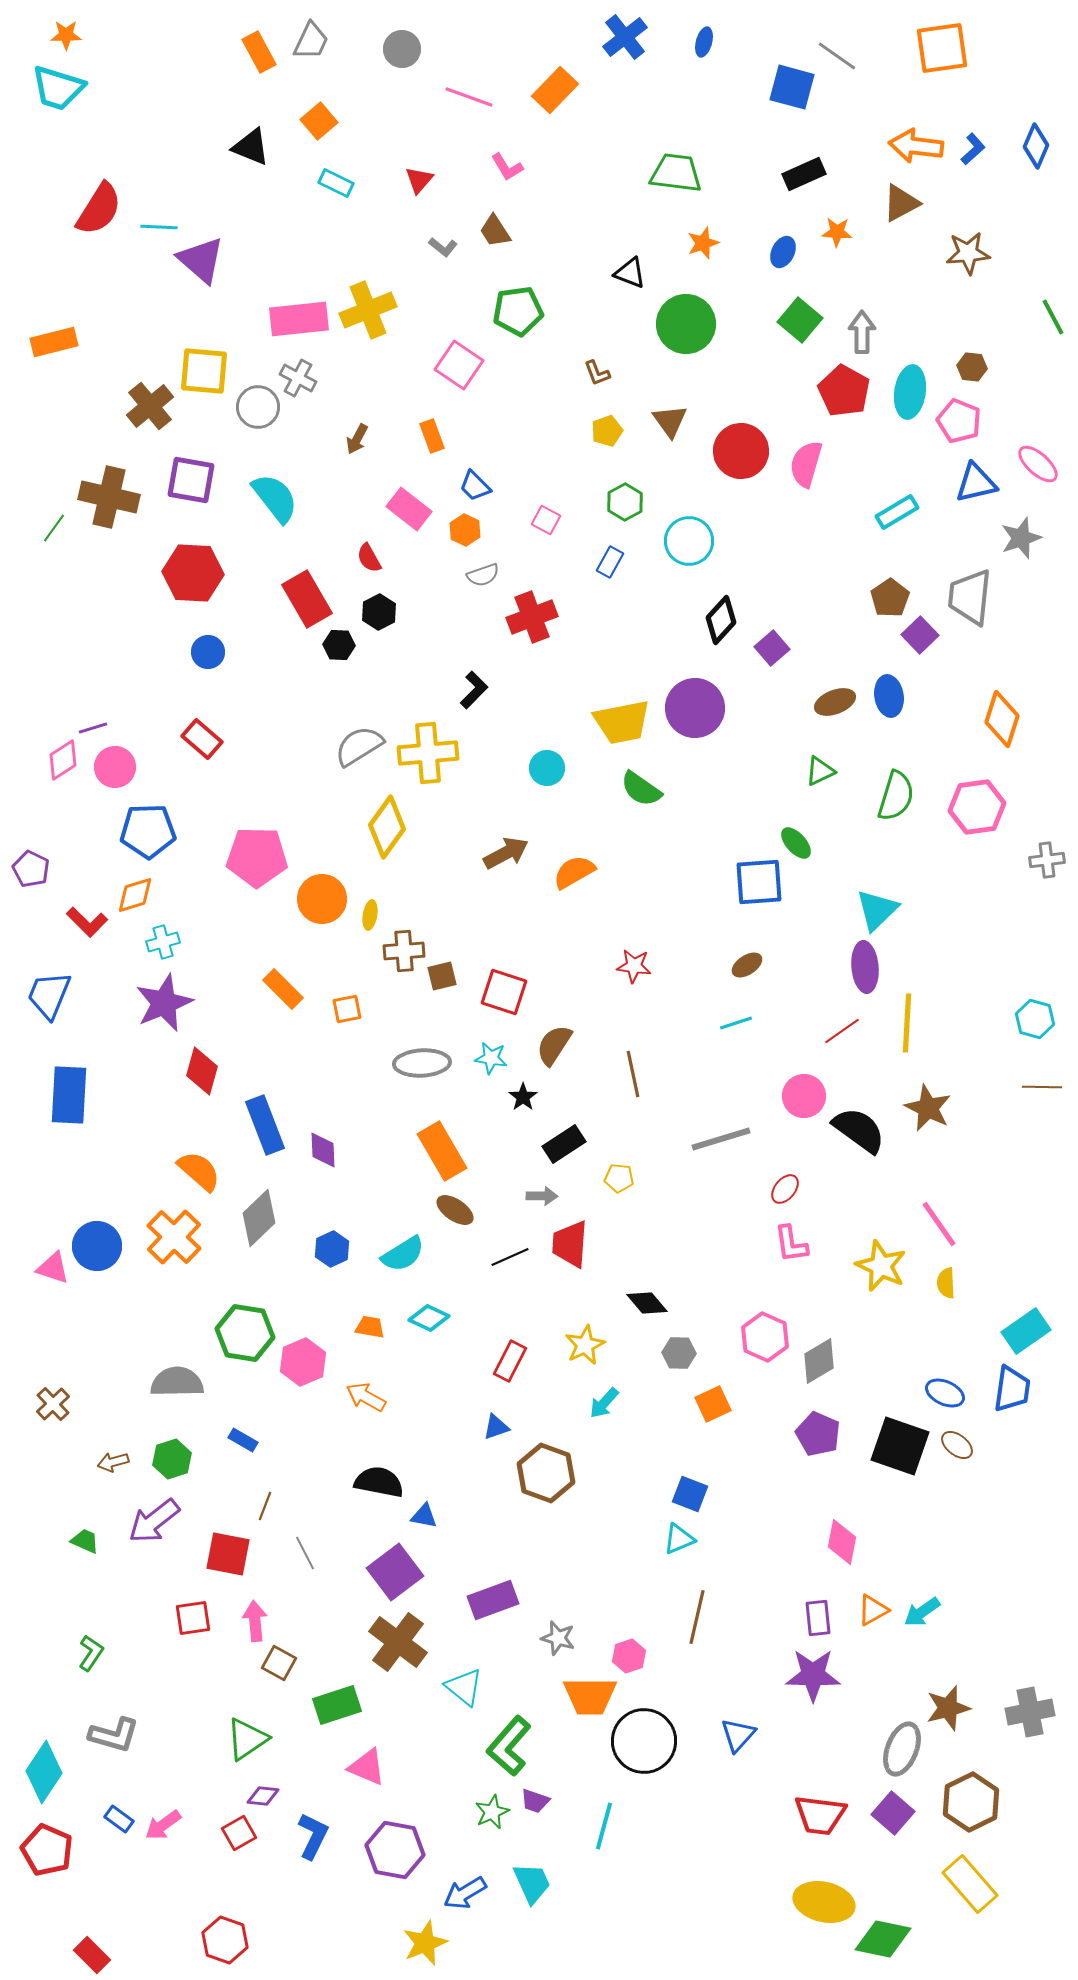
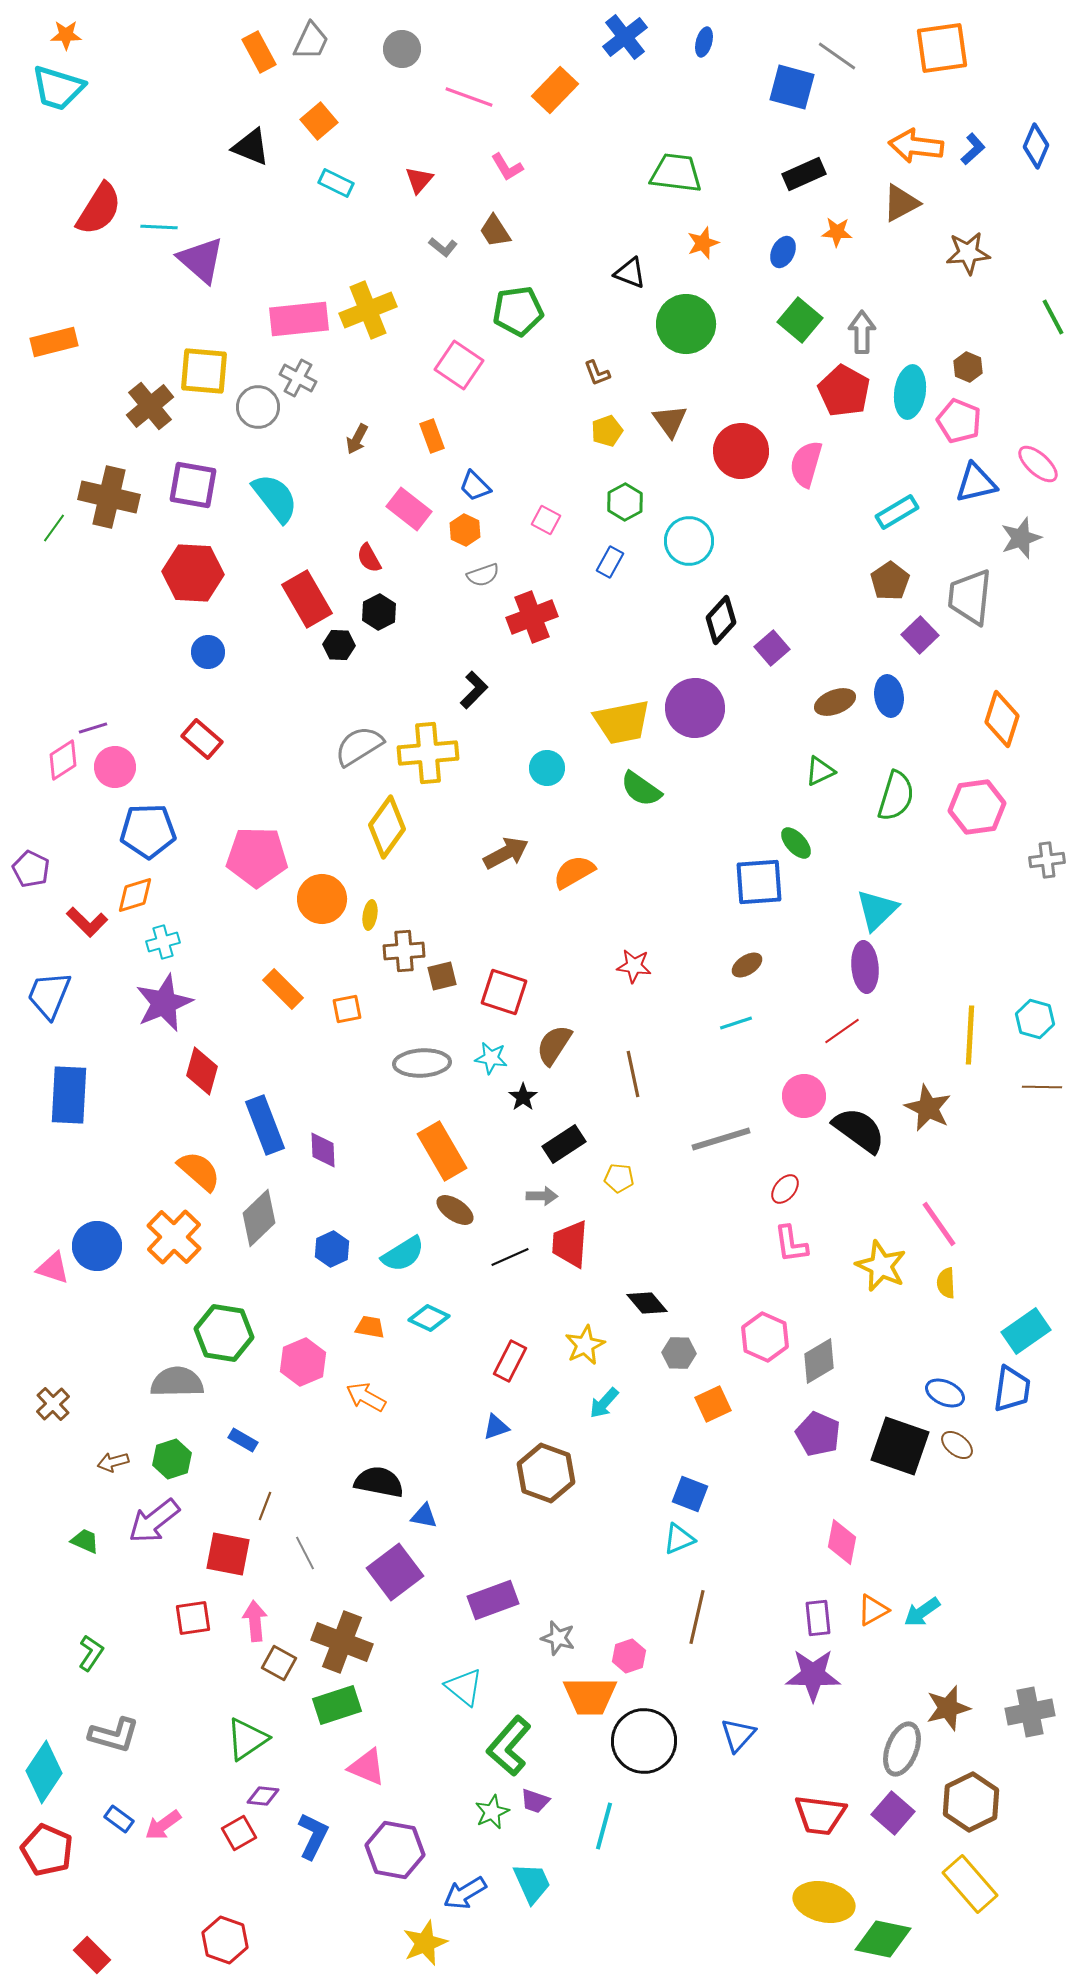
brown hexagon at (972, 367): moved 4 px left; rotated 16 degrees clockwise
purple square at (191, 480): moved 2 px right, 5 px down
brown pentagon at (890, 598): moved 17 px up
yellow line at (907, 1023): moved 63 px right, 12 px down
green hexagon at (245, 1333): moved 21 px left
brown cross at (398, 1642): moved 56 px left; rotated 16 degrees counterclockwise
